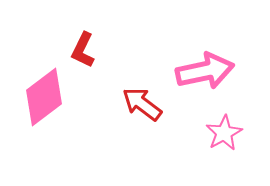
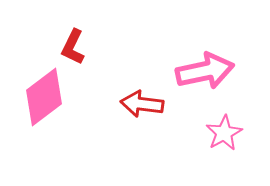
red L-shape: moved 10 px left, 3 px up
red arrow: rotated 30 degrees counterclockwise
